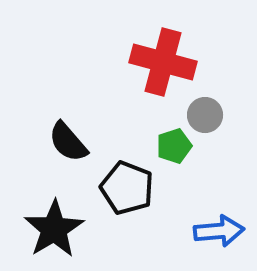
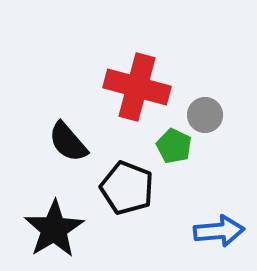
red cross: moved 26 px left, 25 px down
green pentagon: rotated 28 degrees counterclockwise
